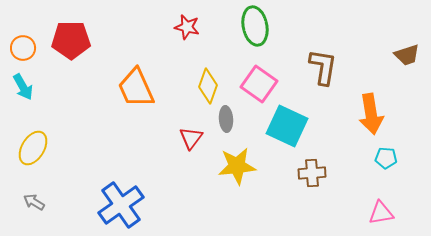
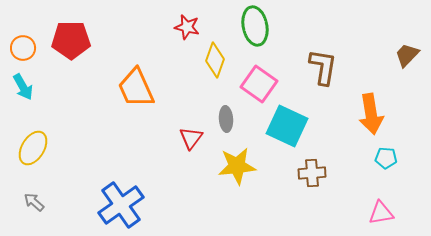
brown trapezoid: rotated 152 degrees clockwise
yellow diamond: moved 7 px right, 26 px up
gray arrow: rotated 10 degrees clockwise
